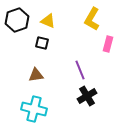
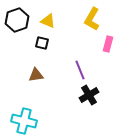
black cross: moved 2 px right, 1 px up
cyan cross: moved 10 px left, 12 px down
